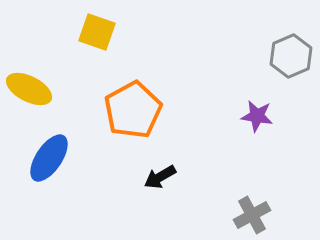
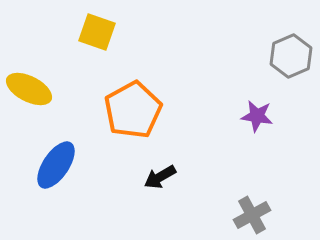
blue ellipse: moved 7 px right, 7 px down
